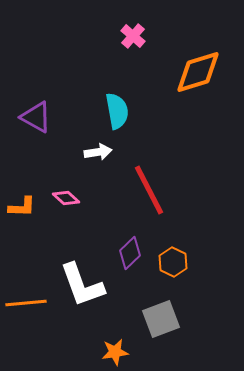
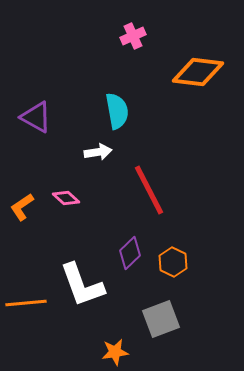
pink cross: rotated 25 degrees clockwise
orange diamond: rotated 24 degrees clockwise
orange L-shape: rotated 144 degrees clockwise
